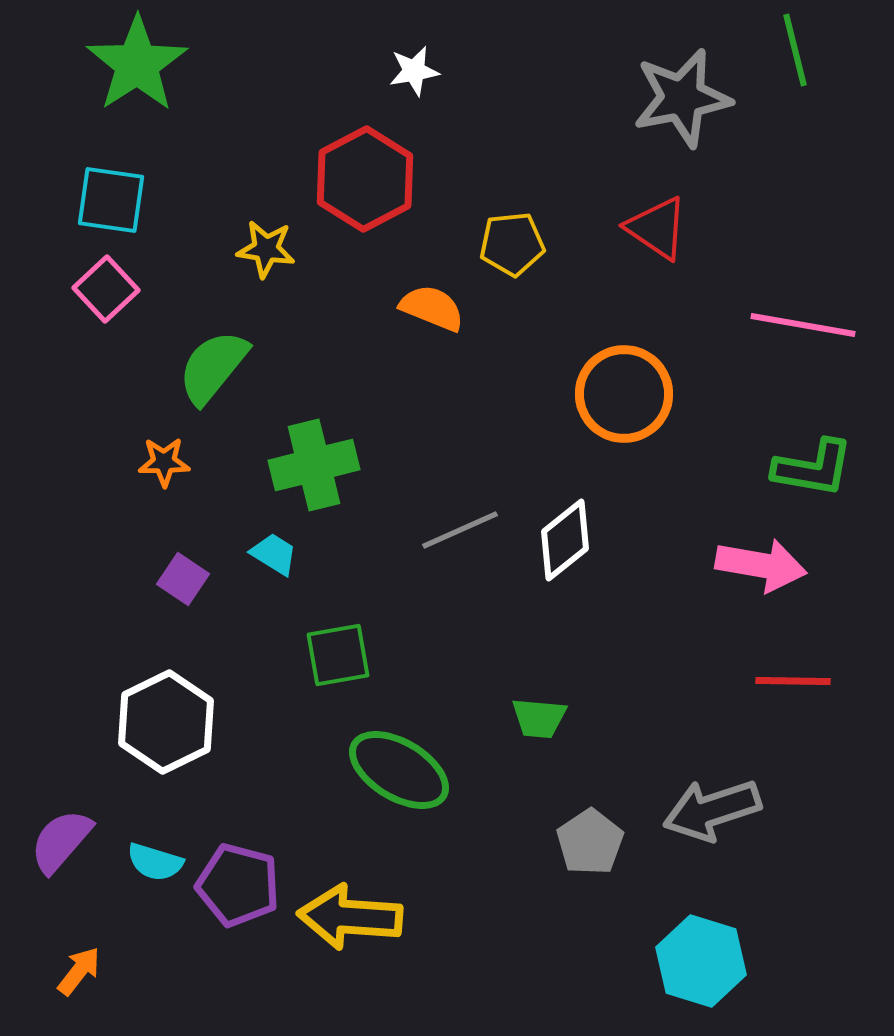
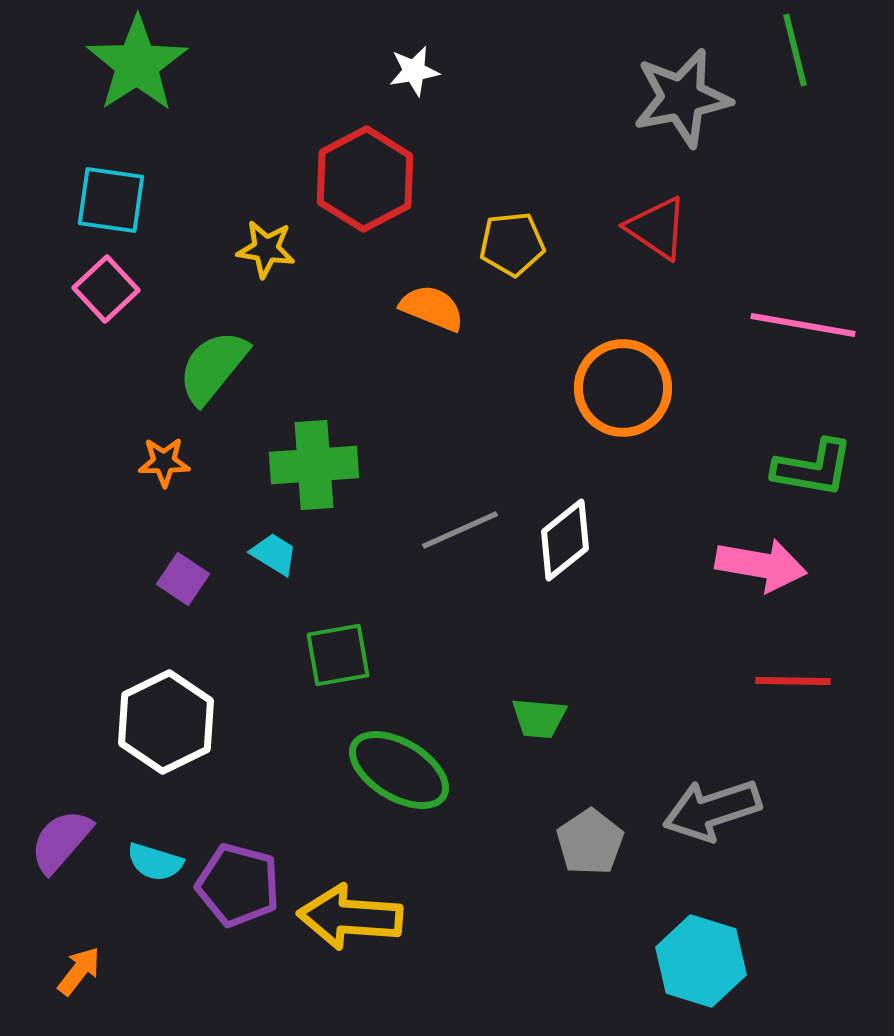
orange circle: moved 1 px left, 6 px up
green cross: rotated 10 degrees clockwise
